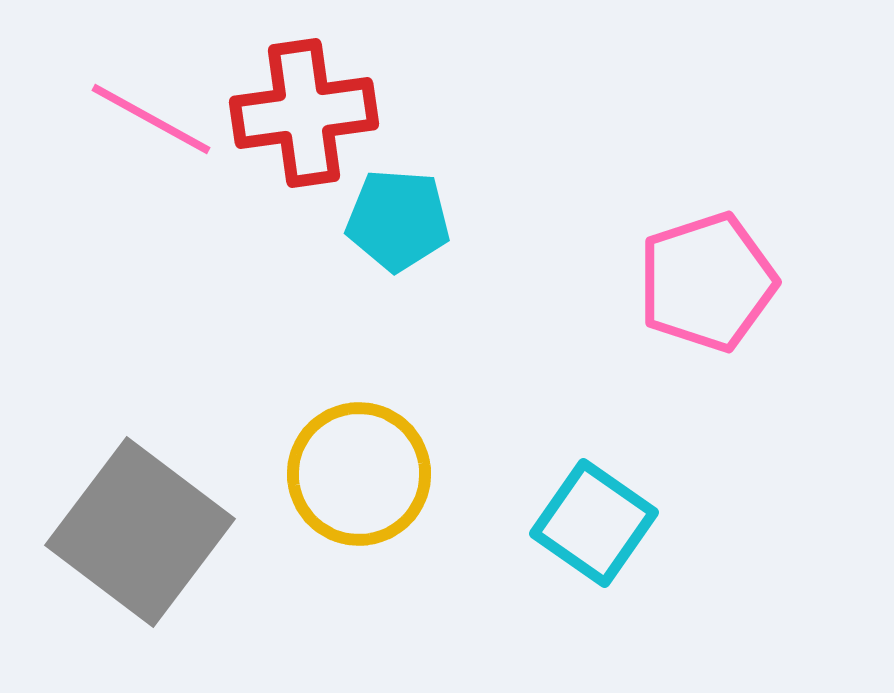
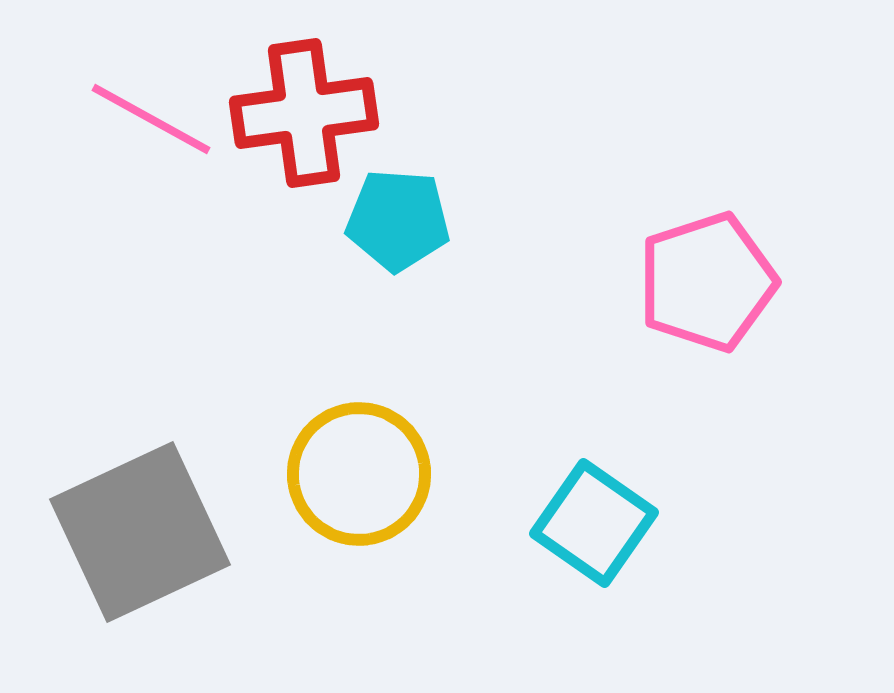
gray square: rotated 28 degrees clockwise
